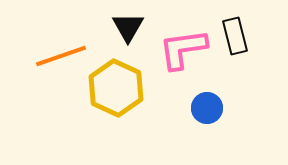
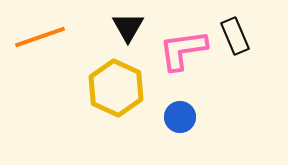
black rectangle: rotated 9 degrees counterclockwise
pink L-shape: moved 1 px down
orange line: moved 21 px left, 19 px up
blue circle: moved 27 px left, 9 px down
